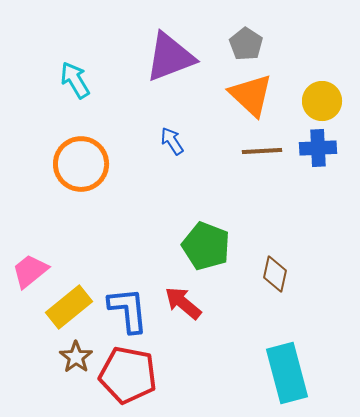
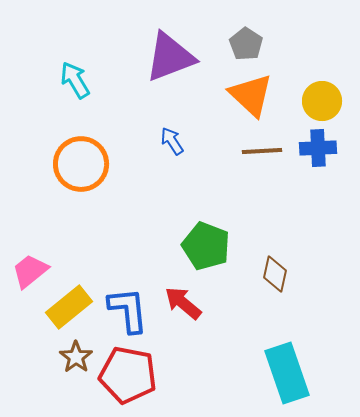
cyan rectangle: rotated 4 degrees counterclockwise
